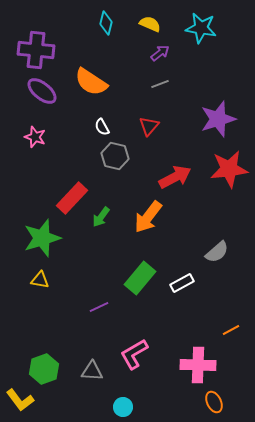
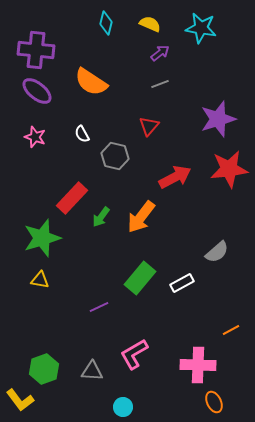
purple ellipse: moved 5 px left
white semicircle: moved 20 px left, 7 px down
orange arrow: moved 7 px left
